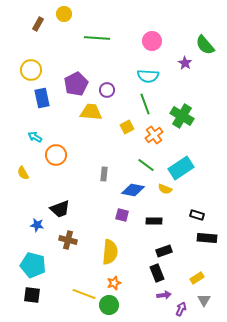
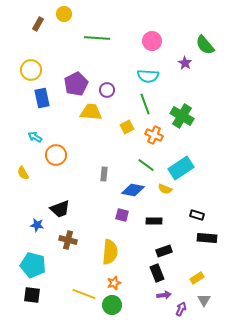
orange cross at (154, 135): rotated 30 degrees counterclockwise
green circle at (109, 305): moved 3 px right
